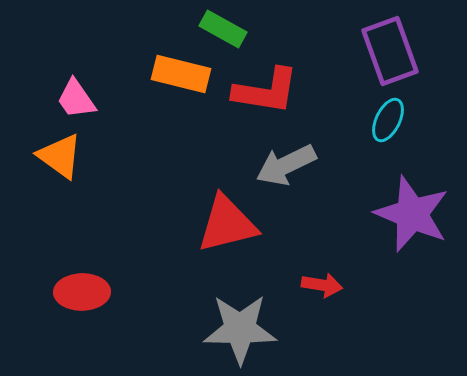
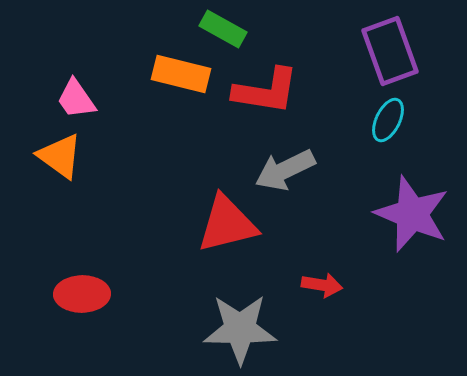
gray arrow: moved 1 px left, 5 px down
red ellipse: moved 2 px down
